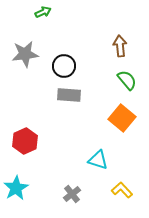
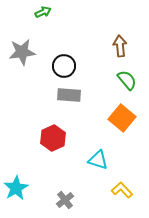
gray star: moved 3 px left, 2 px up
red hexagon: moved 28 px right, 3 px up
gray cross: moved 7 px left, 6 px down
